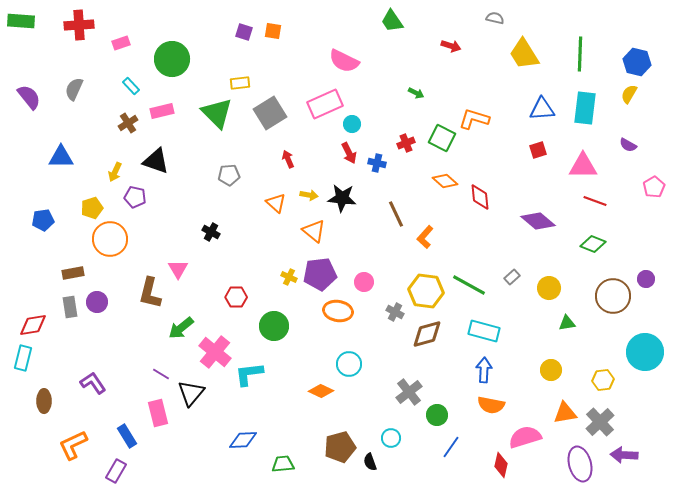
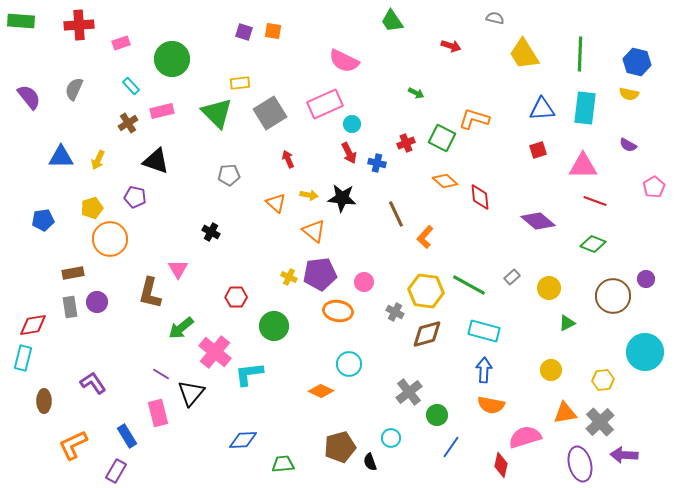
yellow semicircle at (629, 94): rotated 108 degrees counterclockwise
yellow arrow at (115, 172): moved 17 px left, 12 px up
green triangle at (567, 323): rotated 18 degrees counterclockwise
